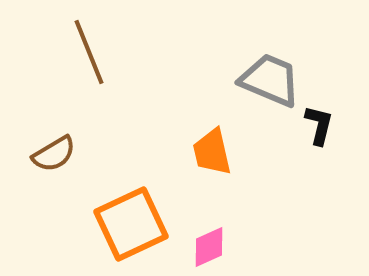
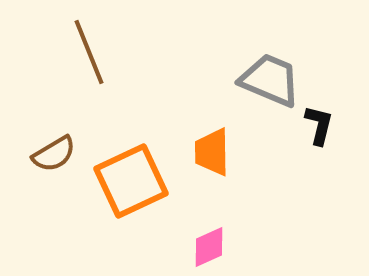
orange trapezoid: rotated 12 degrees clockwise
orange square: moved 43 px up
